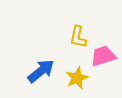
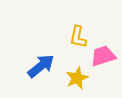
blue arrow: moved 5 px up
